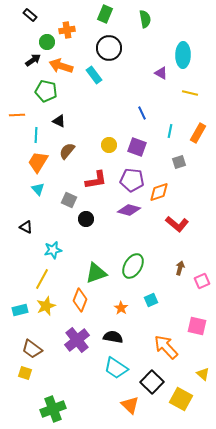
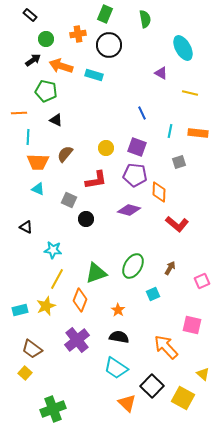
orange cross at (67, 30): moved 11 px right, 4 px down
green circle at (47, 42): moved 1 px left, 3 px up
black circle at (109, 48): moved 3 px up
cyan ellipse at (183, 55): moved 7 px up; rotated 30 degrees counterclockwise
cyan rectangle at (94, 75): rotated 36 degrees counterclockwise
orange line at (17, 115): moved 2 px right, 2 px up
black triangle at (59, 121): moved 3 px left, 1 px up
orange rectangle at (198, 133): rotated 66 degrees clockwise
cyan line at (36, 135): moved 8 px left, 2 px down
yellow circle at (109, 145): moved 3 px left, 3 px down
brown semicircle at (67, 151): moved 2 px left, 3 px down
orange trapezoid at (38, 162): rotated 120 degrees counterclockwise
purple pentagon at (132, 180): moved 3 px right, 5 px up
cyan triangle at (38, 189): rotated 24 degrees counterclockwise
orange diamond at (159, 192): rotated 70 degrees counterclockwise
cyan star at (53, 250): rotated 18 degrees clockwise
brown arrow at (180, 268): moved 10 px left; rotated 16 degrees clockwise
yellow line at (42, 279): moved 15 px right
cyan square at (151, 300): moved 2 px right, 6 px up
orange star at (121, 308): moved 3 px left, 2 px down
pink square at (197, 326): moved 5 px left, 1 px up
black semicircle at (113, 337): moved 6 px right
yellow square at (25, 373): rotated 24 degrees clockwise
black square at (152, 382): moved 4 px down
yellow square at (181, 399): moved 2 px right, 1 px up
orange triangle at (130, 405): moved 3 px left, 2 px up
